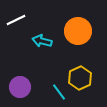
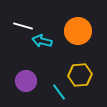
white line: moved 7 px right, 6 px down; rotated 42 degrees clockwise
yellow hexagon: moved 3 px up; rotated 20 degrees clockwise
purple circle: moved 6 px right, 6 px up
